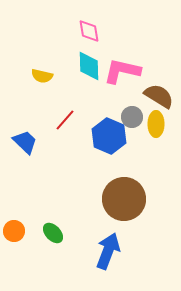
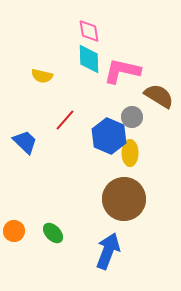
cyan diamond: moved 7 px up
yellow ellipse: moved 26 px left, 29 px down
